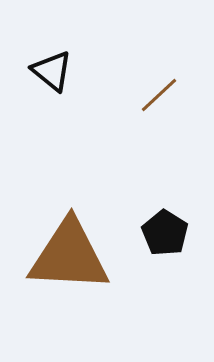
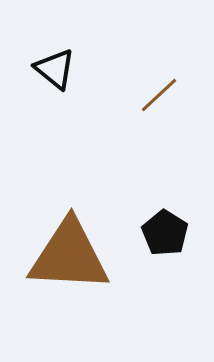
black triangle: moved 3 px right, 2 px up
